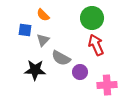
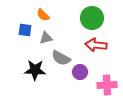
gray triangle: moved 3 px right, 2 px up; rotated 32 degrees clockwise
red arrow: rotated 60 degrees counterclockwise
